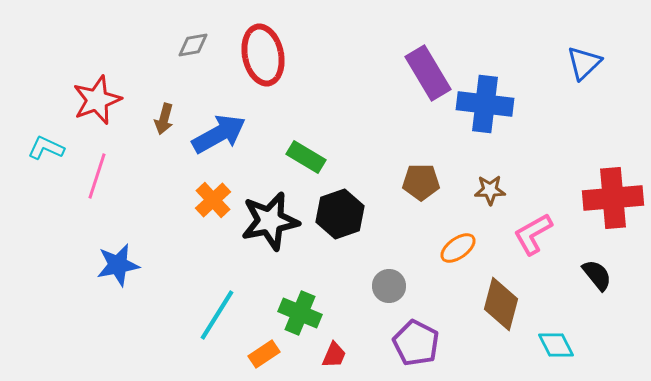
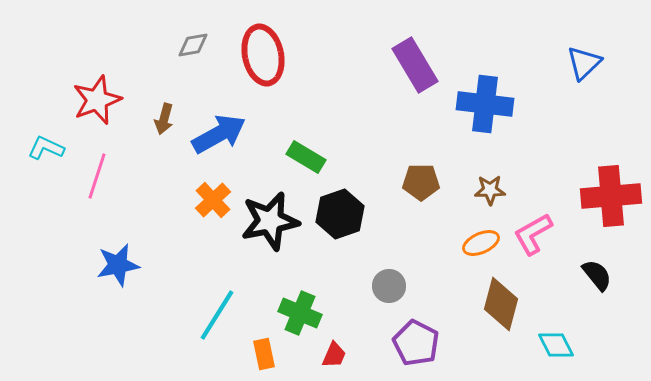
purple rectangle: moved 13 px left, 8 px up
red cross: moved 2 px left, 2 px up
orange ellipse: moved 23 px right, 5 px up; rotated 12 degrees clockwise
orange rectangle: rotated 68 degrees counterclockwise
